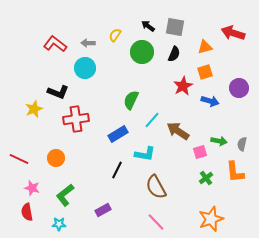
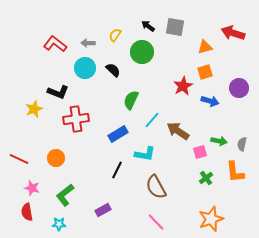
black semicircle: moved 61 px left, 16 px down; rotated 70 degrees counterclockwise
